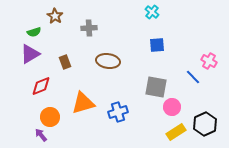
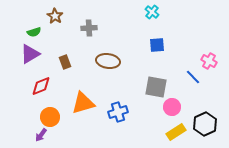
purple arrow: rotated 104 degrees counterclockwise
